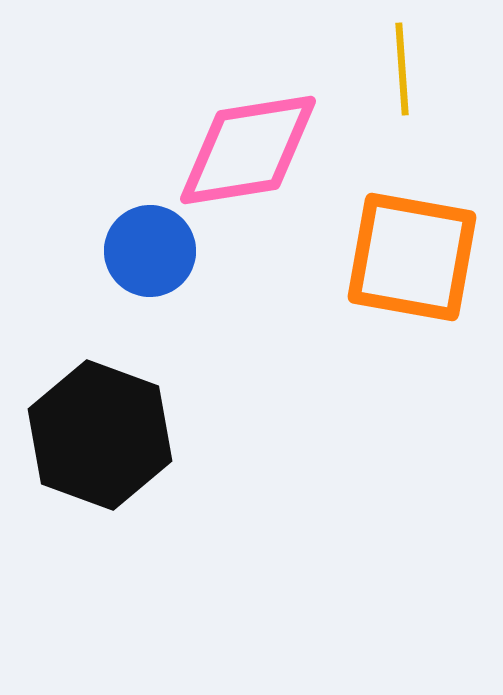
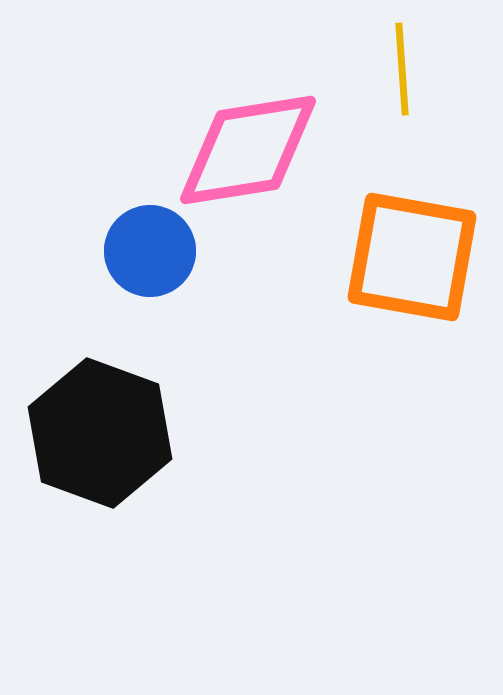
black hexagon: moved 2 px up
